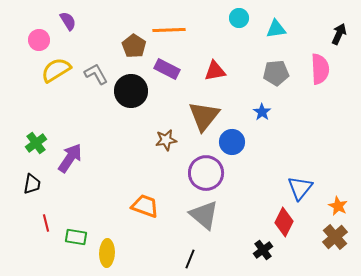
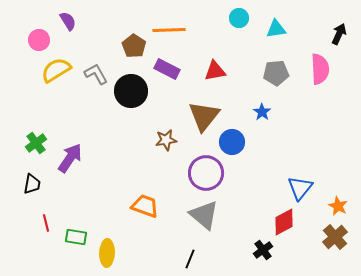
red diamond: rotated 36 degrees clockwise
